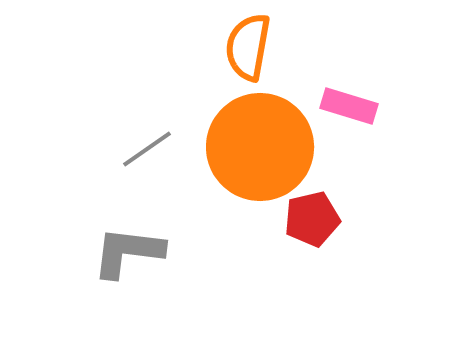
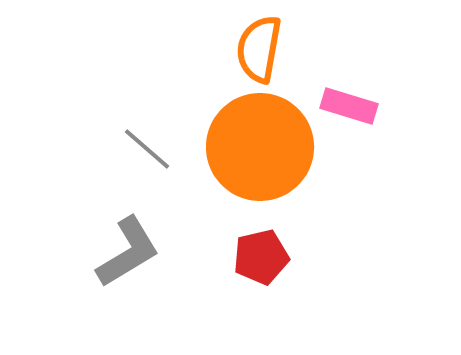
orange semicircle: moved 11 px right, 2 px down
gray line: rotated 76 degrees clockwise
red pentagon: moved 51 px left, 38 px down
gray L-shape: rotated 142 degrees clockwise
